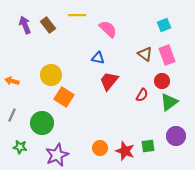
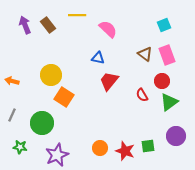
red semicircle: rotated 120 degrees clockwise
